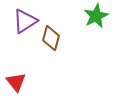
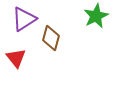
purple triangle: moved 1 px left, 2 px up
red triangle: moved 24 px up
